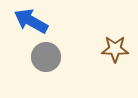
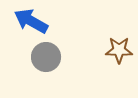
brown star: moved 4 px right, 1 px down
